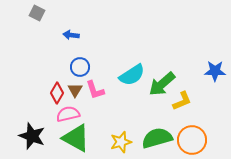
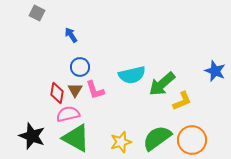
blue arrow: rotated 49 degrees clockwise
blue star: rotated 20 degrees clockwise
cyan semicircle: rotated 20 degrees clockwise
red diamond: rotated 20 degrees counterclockwise
green semicircle: rotated 20 degrees counterclockwise
